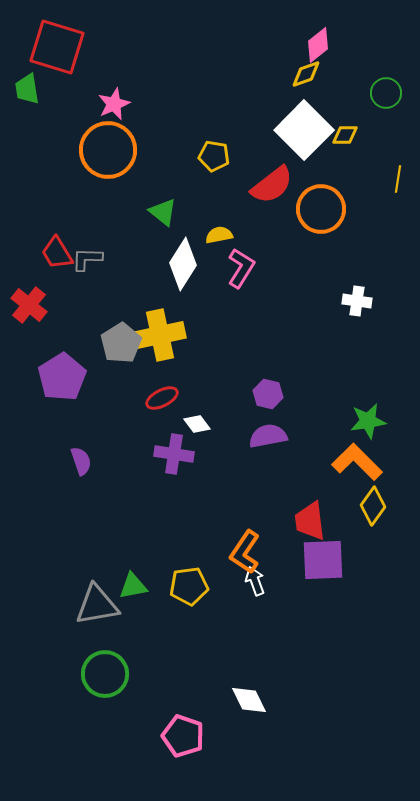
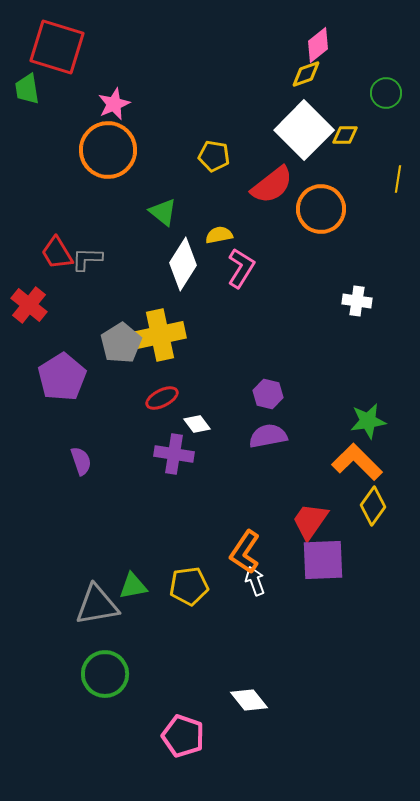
red trapezoid at (310, 521): rotated 42 degrees clockwise
white diamond at (249, 700): rotated 12 degrees counterclockwise
